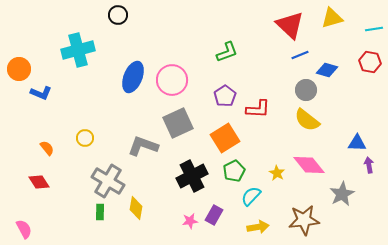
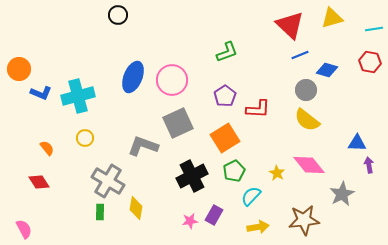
cyan cross: moved 46 px down
